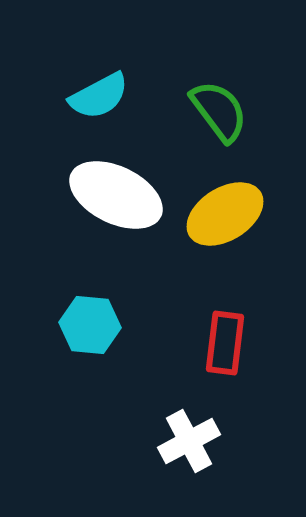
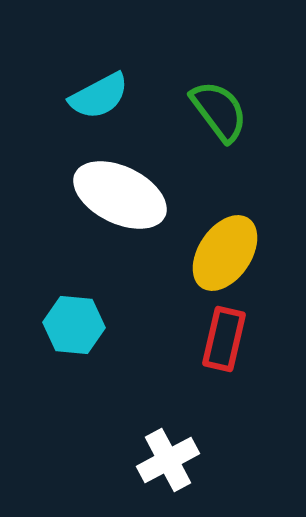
white ellipse: moved 4 px right
yellow ellipse: moved 39 px down; rotated 24 degrees counterclockwise
cyan hexagon: moved 16 px left
red rectangle: moved 1 px left, 4 px up; rotated 6 degrees clockwise
white cross: moved 21 px left, 19 px down
